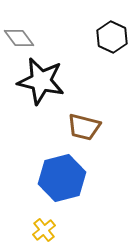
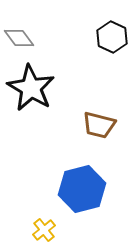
black star: moved 10 px left, 7 px down; rotated 18 degrees clockwise
brown trapezoid: moved 15 px right, 2 px up
blue hexagon: moved 20 px right, 11 px down
